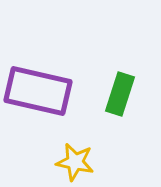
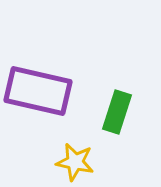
green rectangle: moved 3 px left, 18 px down
